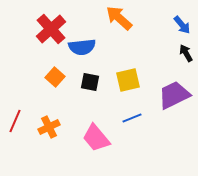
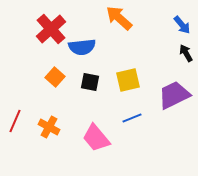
orange cross: rotated 35 degrees counterclockwise
